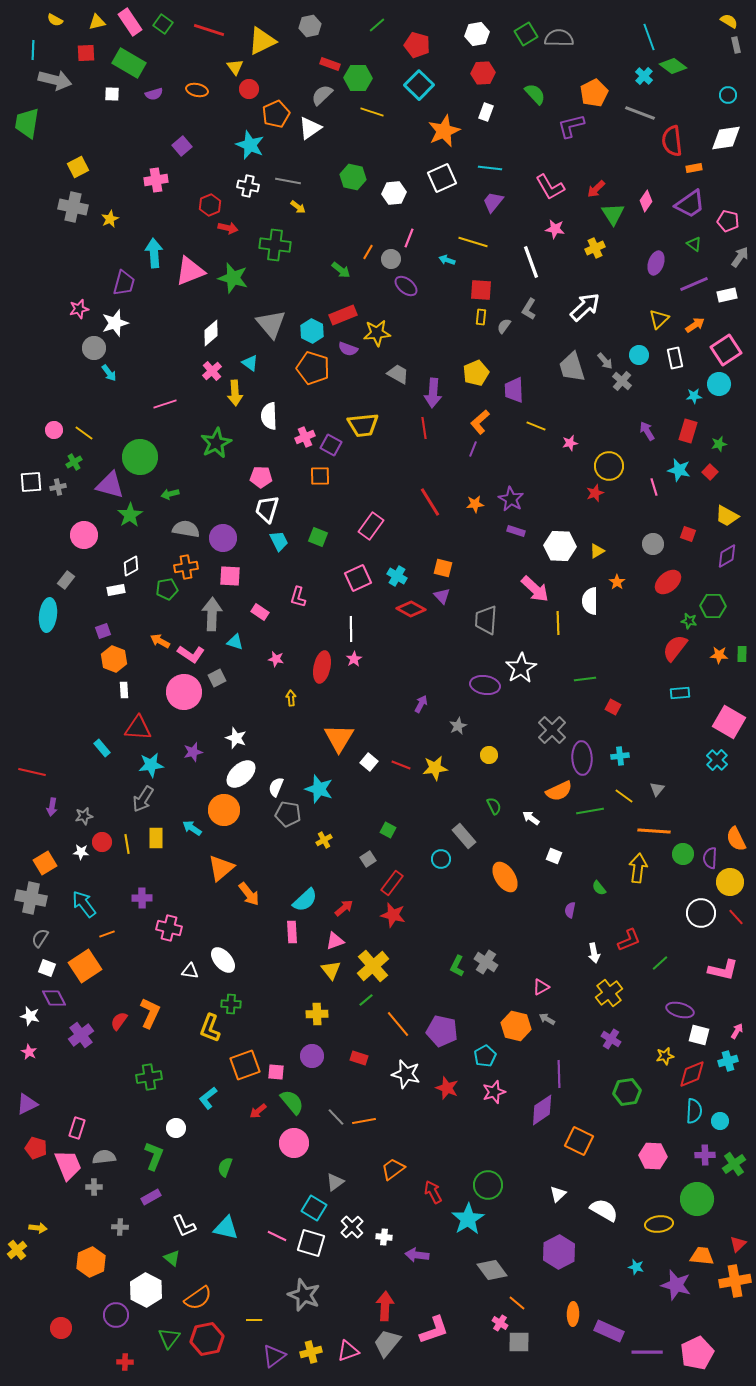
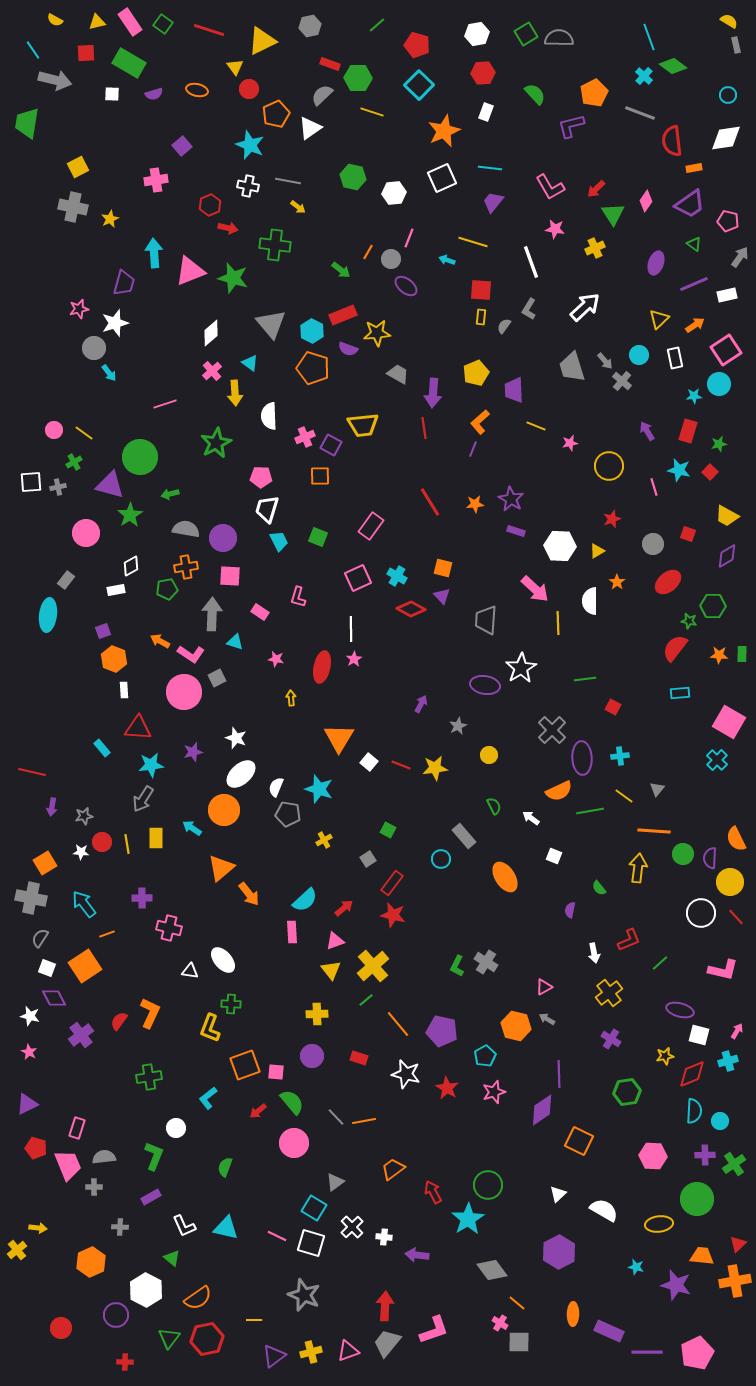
cyan line at (33, 50): rotated 36 degrees counterclockwise
red star at (595, 493): moved 17 px right, 26 px down
pink circle at (84, 535): moved 2 px right, 2 px up
pink triangle at (541, 987): moved 3 px right
red star at (447, 1088): rotated 10 degrees clockwise
